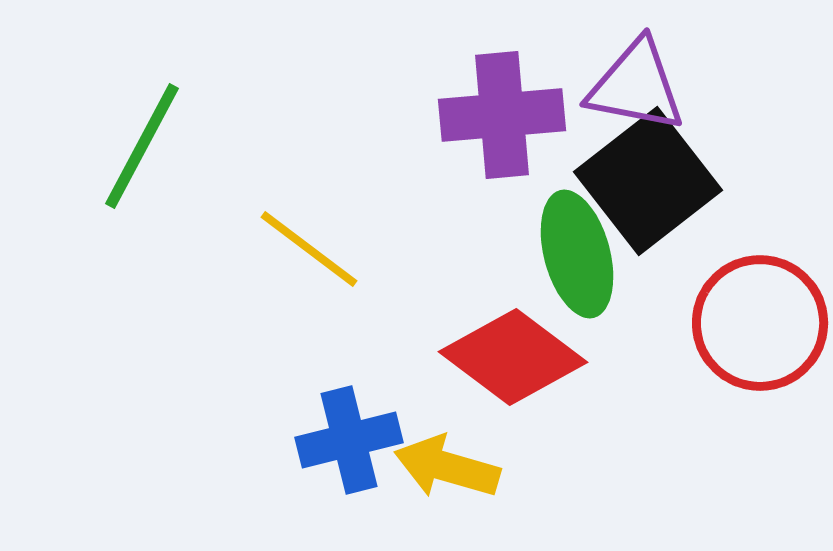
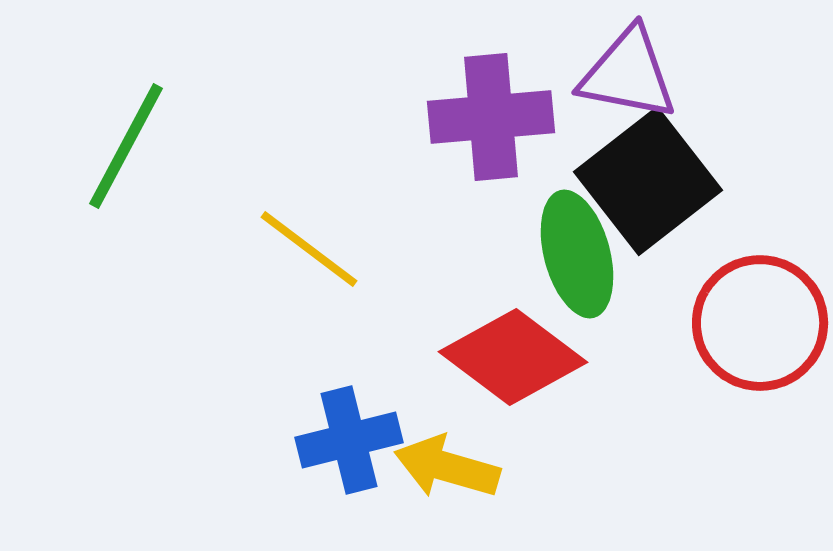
purple triangle: moved 8 px left, 12 px up
purple cross: moved 11 px left, 2 px down
green line: moved 16 px left
